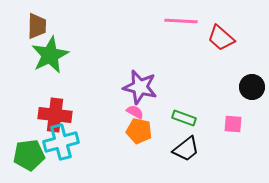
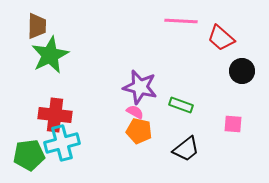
black circle: moved 10 px left, 16 px up
green rectangle: moved 3 px left, 13 px up
cyan cross: moved 1 px right, 1 px down
